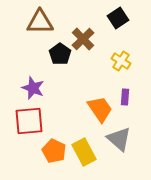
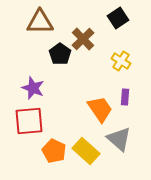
yellow rectangle: moved 2 px right, 1 px up; rotated 20 degrees counterclockwise
